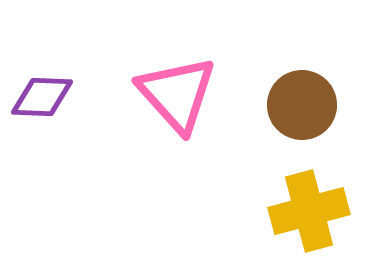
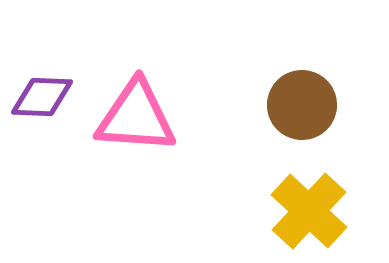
pink triangle: moved 41 px left, 23 px down; rotated 44 degrees counterclockwise
yellow cross: rotated 32 degrees counterclockwise
